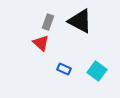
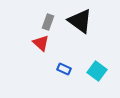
black triangle: rotated 8 degrees clockwise
